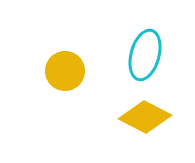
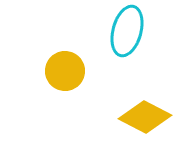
cyan ellipse: moved 18 px left, 24 px up
